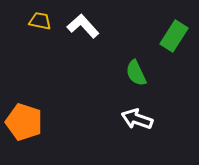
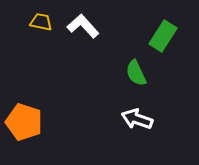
yellow trapezoid: moved 1 px right, 1 px down
green rectangle: moved 11 px left
